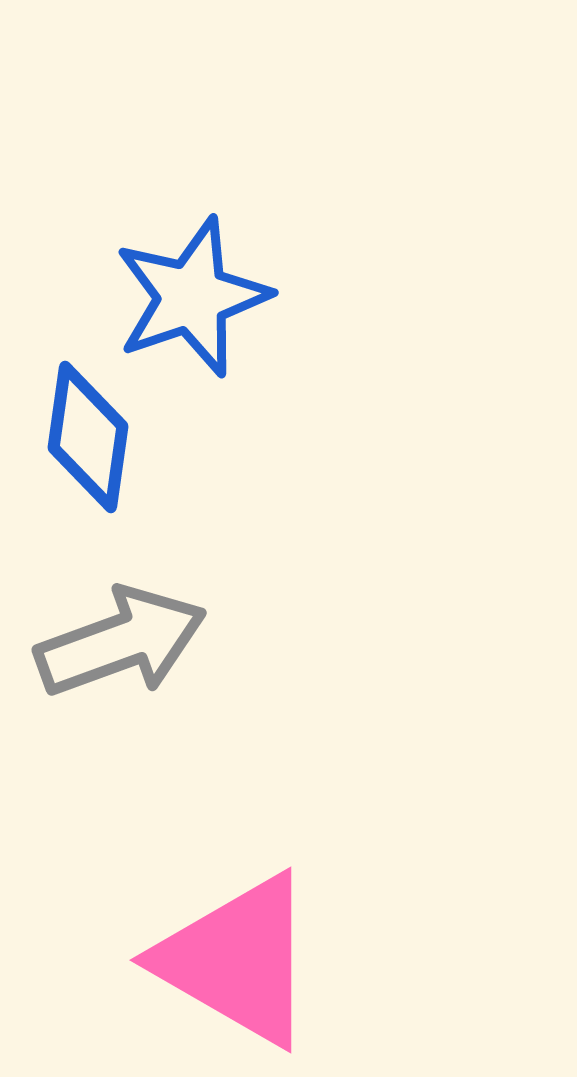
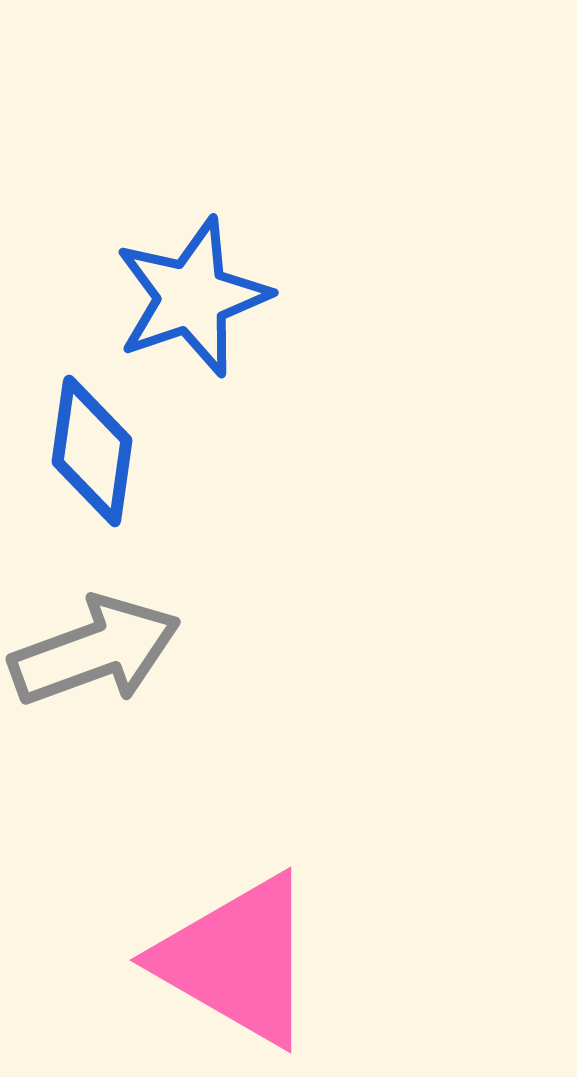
blue diamond: moved 4 px right, 14 px down
gray arrow: moved 26 px left, 9 px down
